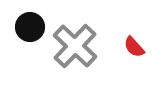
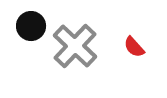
black circle: moved 1 px right, 1 px up
